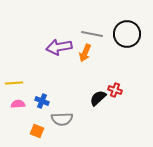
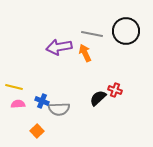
black circle: moved 1 px left, 3 px up
orange arrow: rotated 132 degrees clockwise
yellow line: moved 4 px down; rotated 18 degrees clockwise
gray semicircle: moved 3 px left, 10 px up
orange square: rotated 24 degrees clockwise
